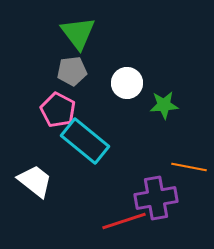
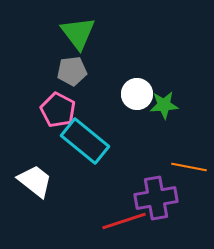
white circle: moved 10 px right, 11 px down
